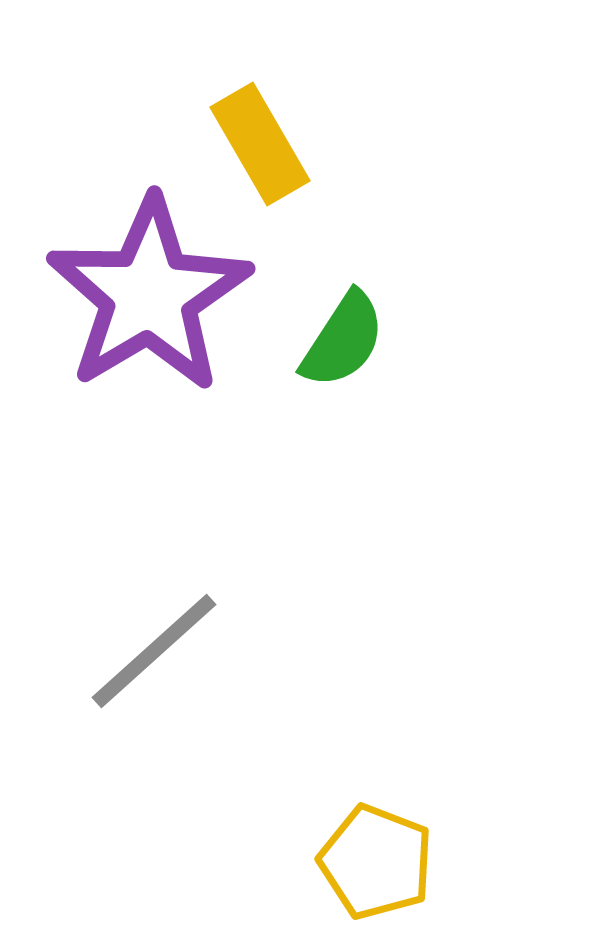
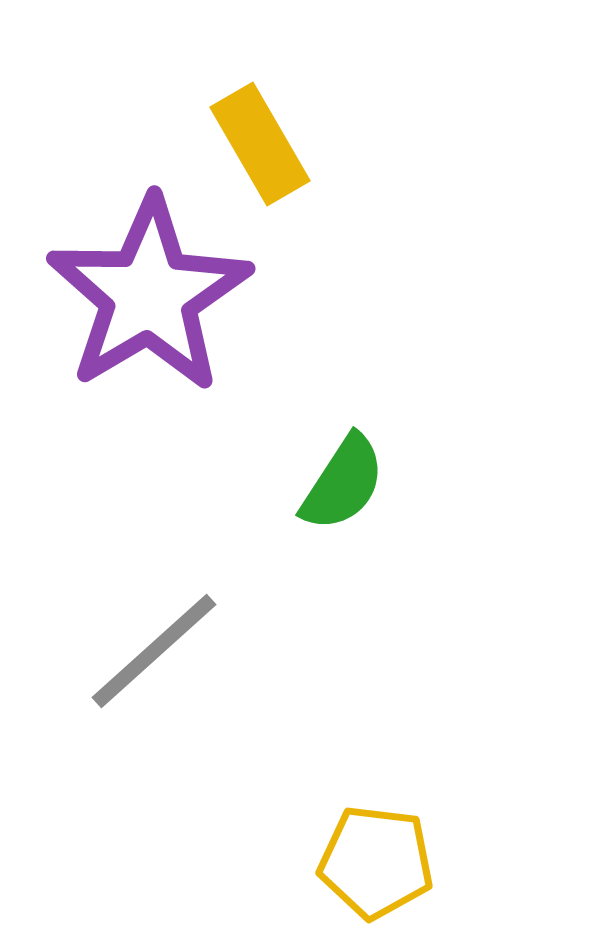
green semicircle: moved 143 px down
yellow pentagon: rotated 14 degrees counterclockwise
